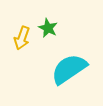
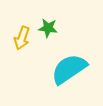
green star: rotated 18 degrees counterclockwise
